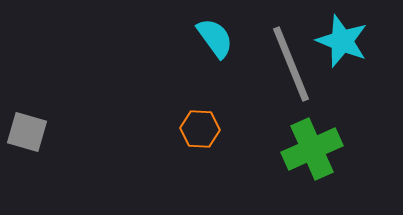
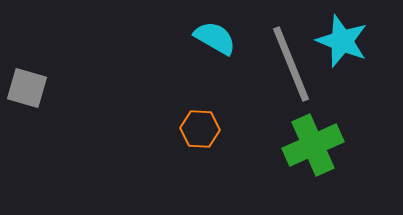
cyan semicircle: rotated 24 degrees counterclockwise
gray square: moved 44 px up
green cross: moved 1 px right, 4 px up
